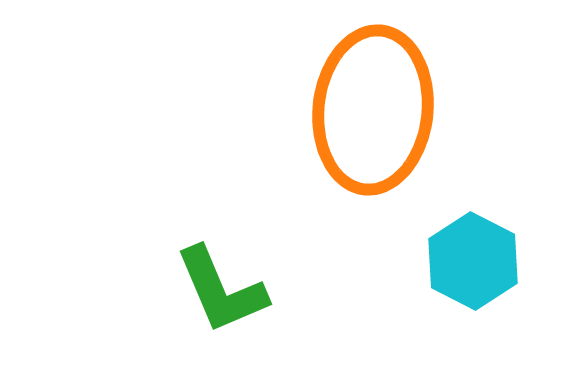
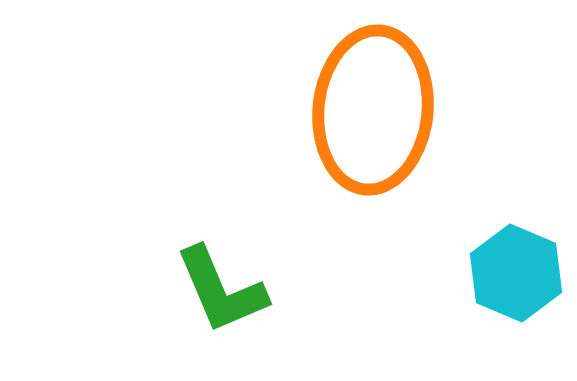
cyan hexagon: moved 43 px right, 12 px down; rotated 4 degrees counterclockwise
